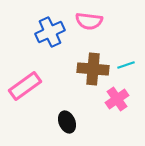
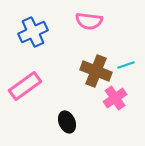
blue cross: moved 17 px left
brown cross: moved 3 px right, 2 px down; rotated 16 degrees clockwise
pink cross: moved 2 px left, 1 px up
